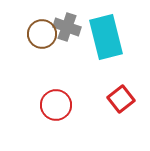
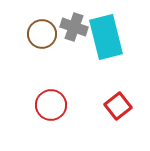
gray cross: moved 7 px right
red square: moved 3 px left, 7 px down
red circle: moved 5 px left
